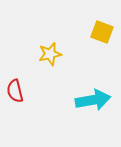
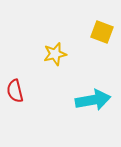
yellow star: moved 5 px right
